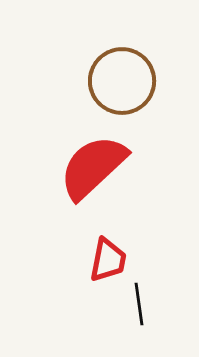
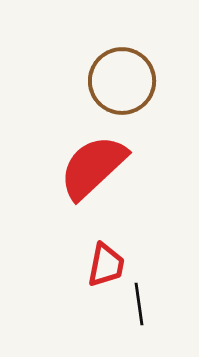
red trapezoid: moved 2 px left, 5 px down
